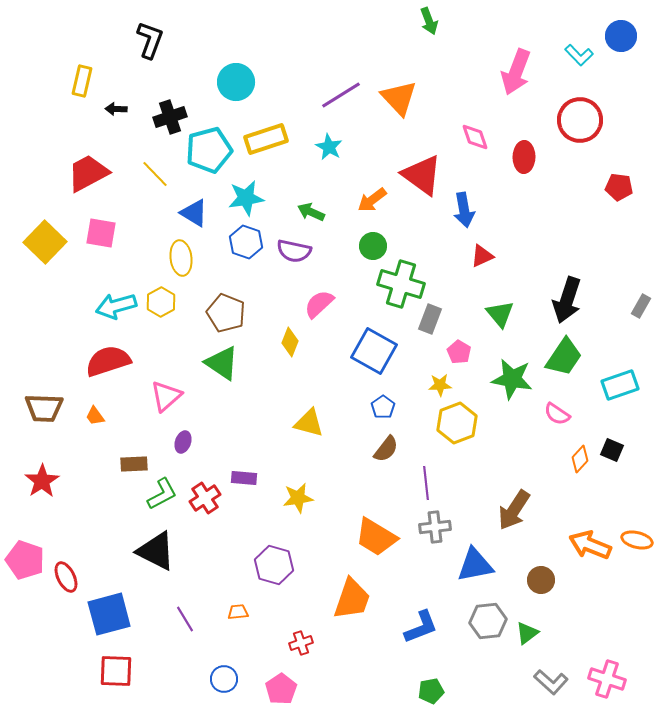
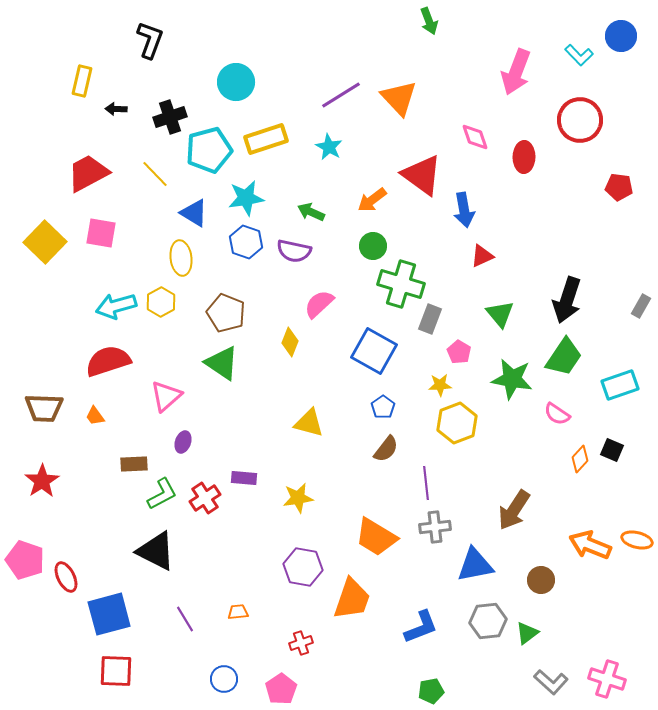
purple hexagon at (274, 565): moved 29 px right, 2 px down; rotated 6 degrees counterclockwise
